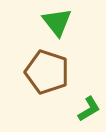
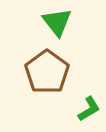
brown pentagon: rotated 18 degrees clockwise
